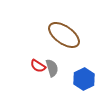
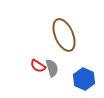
brown ellipse: rotated 32 degrees clockwise
blue hexagon: rotated 10 degrees counterclockwise
